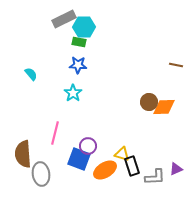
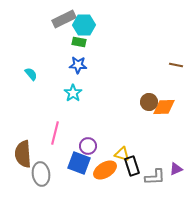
cyan hexagon: moved 2 px up
blue square: moved 4 px down
